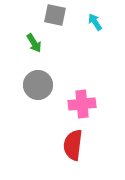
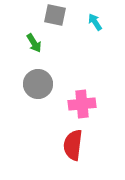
gray circle: moved 1 px up
